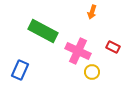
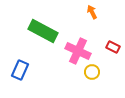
orange arrow: rotated 136 degrees clockwise
